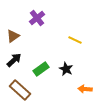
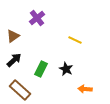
green rectangle: rotated 28 degrees counterclockwise
